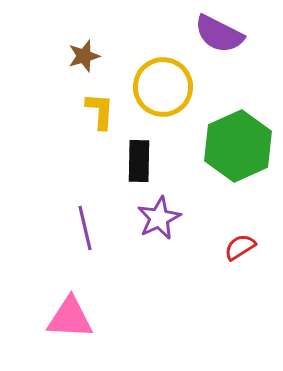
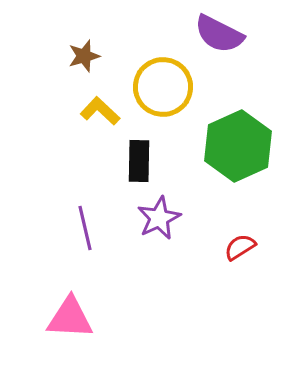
yellow L-shape: rotated 51 degrees counterclockwise
